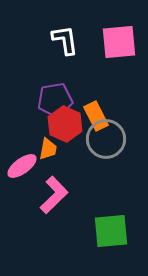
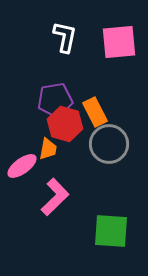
white L-shape: moved 3 px up; rotated 20 degrees clockwise
orange rectangle: moved 1 px left, 4 px up
red hexagon: rotated 8 degrees counterclockwise
gray circle: moved 3 px right, 5 px down
pink L-shape: moved 1 px right, 2 px down
green square: rotated 9 degrees clockwise
